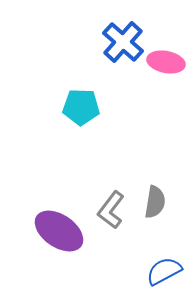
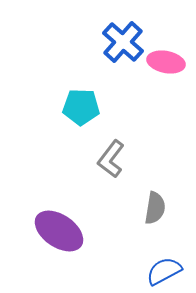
gray semicircle: moved 6 px down
gray L-shape: moved 51 px up
